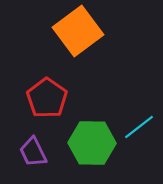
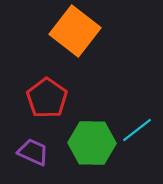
orange square: moved 3 px left; rotated 15 degrees counterclockwise
cyan line: moved 2 px left, 3 px down
purple trapezoid: rotated 140 degrees clockwise
